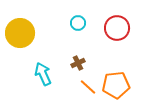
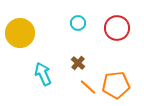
brown cross: rotated 24 degrees counterclockwise
